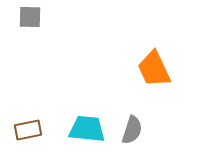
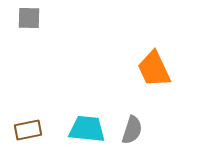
gray square: moved 1 px left, 1 px down
